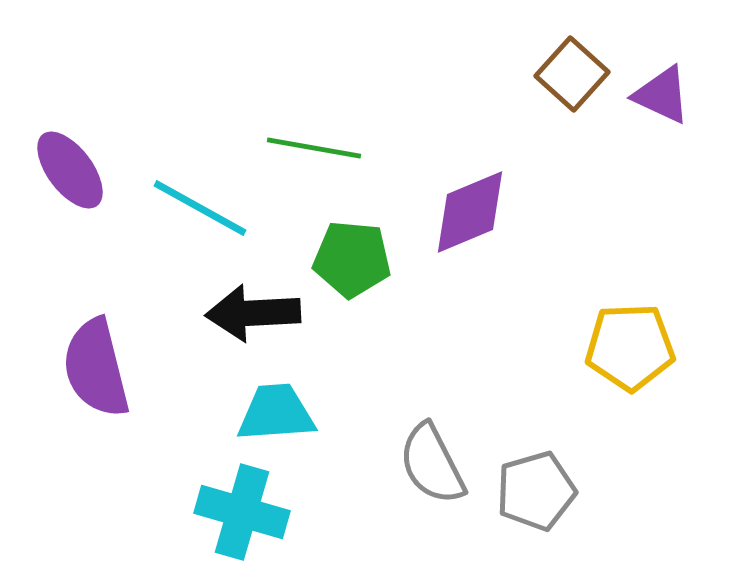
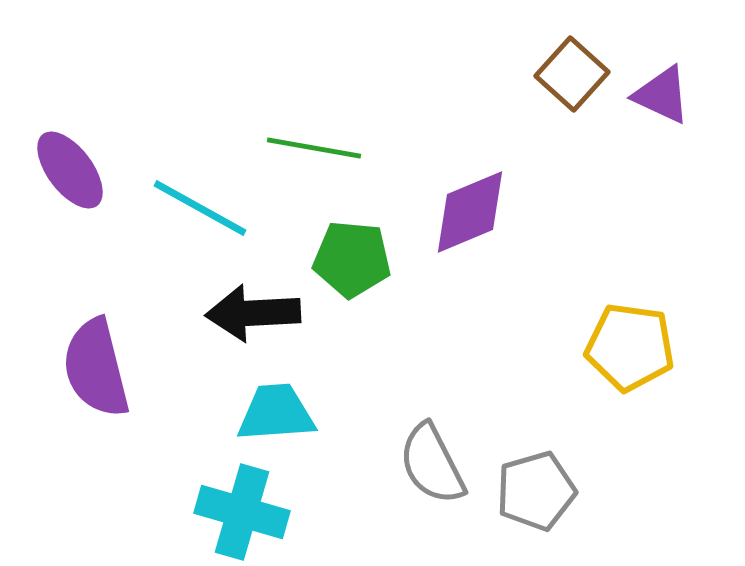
yellow pentagon: rotated 10 degrees clockwise
